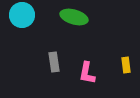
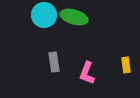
cyan circle: moved 22 px right
pink L-shape: rotated 10 degrees clockwise
